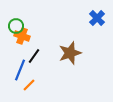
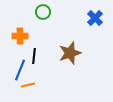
blue cross: moved 2 px left
green circle: moved 27 px right, 14 px up
orange cross: moved 2 px left; rotated 21 degrees counterclockwise
black line: rotated 28 degrees counterclockwise
orange line: moved 1 px left; rotated 32 degrees clockwise
